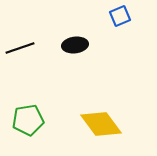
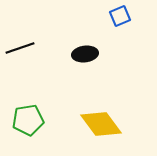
black ellipse: moved 10 px right, 9 px down
